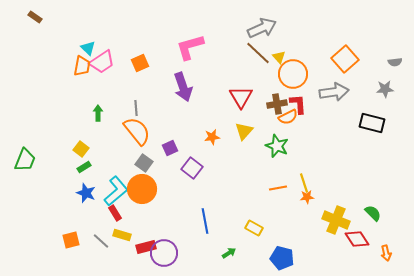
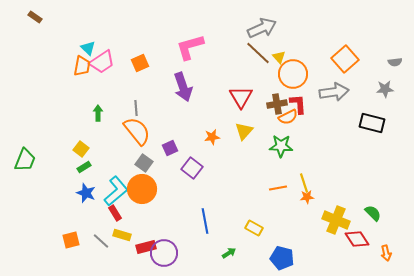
green star at (277, 146): moved 4 px right; rotated 20 degrees counterclockwise
